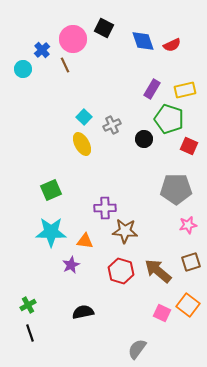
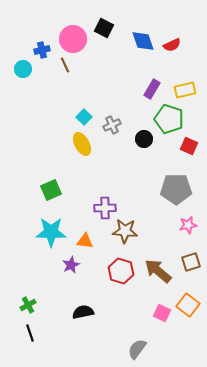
blue cross: rotated 28 degrees clockwise
